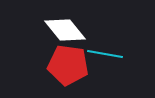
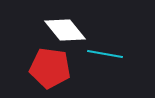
red pentagon: moved 18 px left, 3 px down
